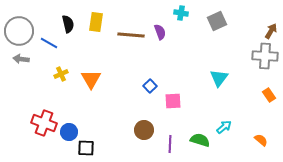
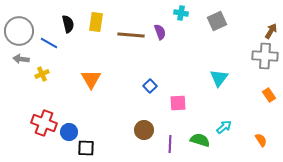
yellow cross: moved 19 px left
pink square: moved 5 px right, 2 px down
orange semicircle: rotated 16 degrees clockwise
